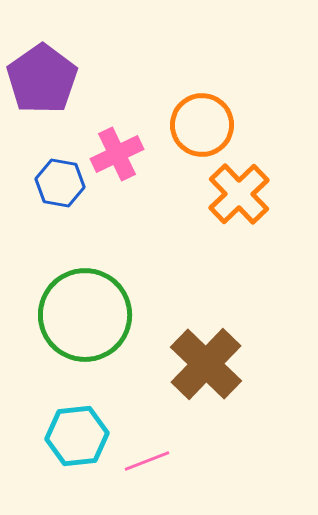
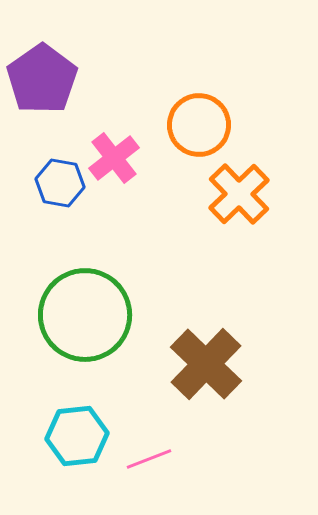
orange circle: moved 3 px left
pink cross: moved 3 px left, 4 px down; rotated 12 degrees counterclockwise
pink line: moved 2 px right, 2 px up
